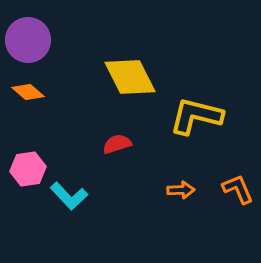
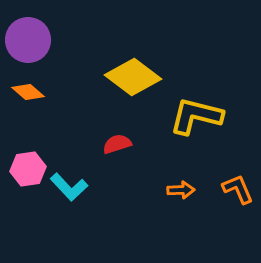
yellow diamond: moved 3 px right; rotated 26 degrees counterclockwise
cyan L-shape: moved 9 px up
